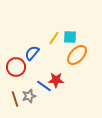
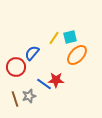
cyan square: rotated 16 degrees counterclockwise
blue line: moved 2 px up
